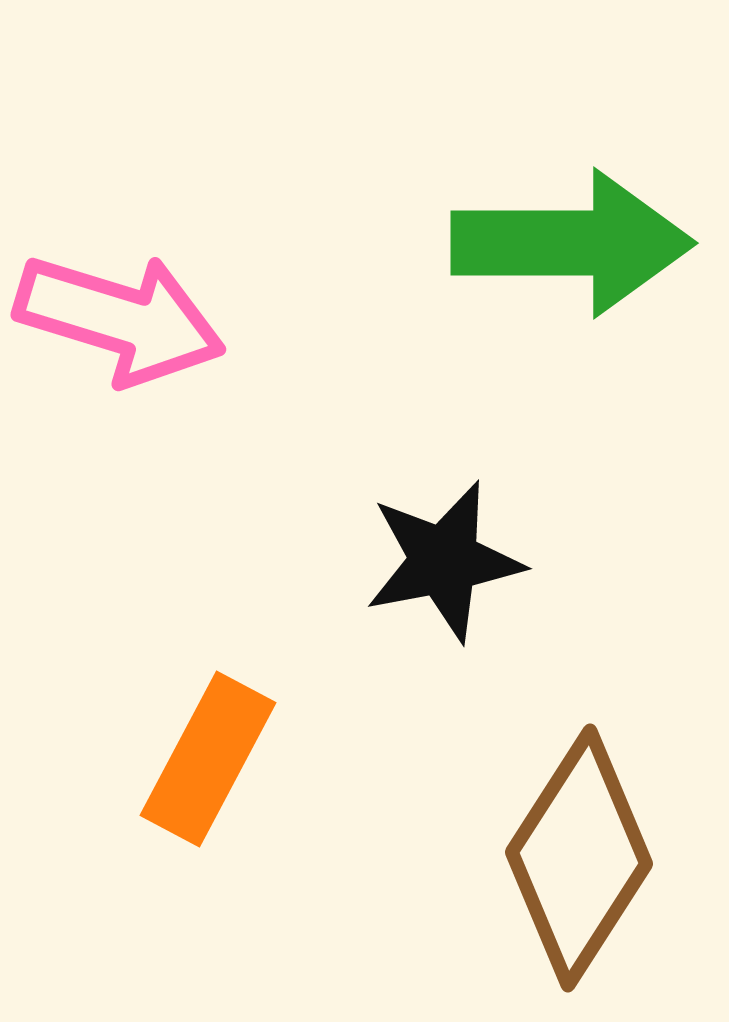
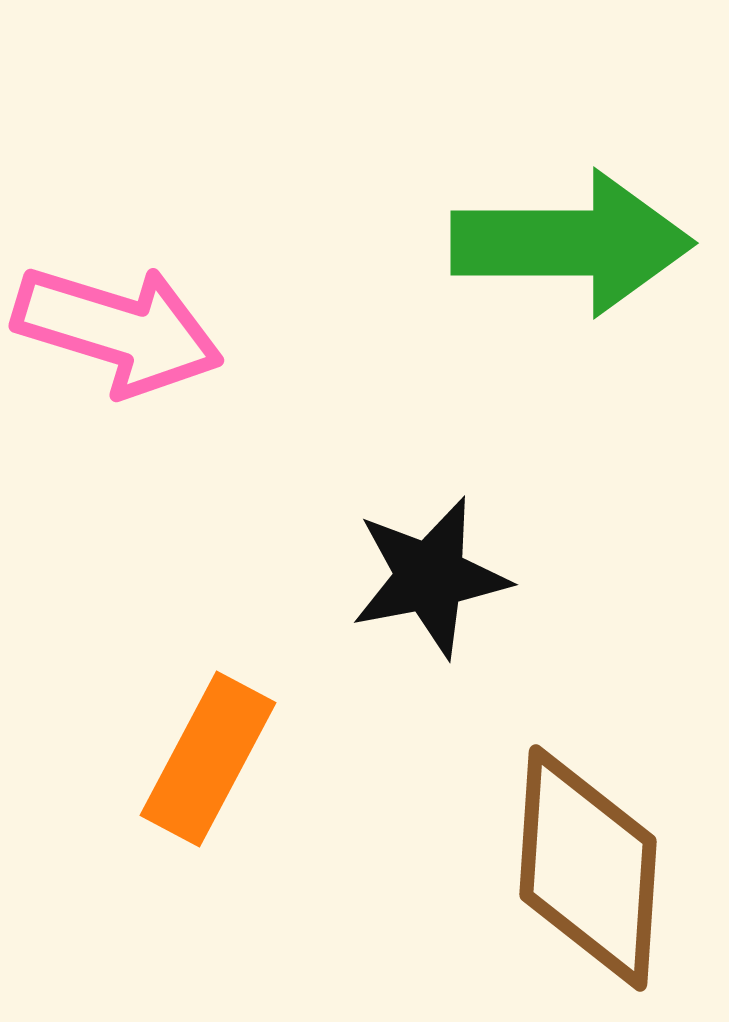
pink arrow: moved 2 px left, 11 px down
black star: moved 14 px left, 16 px down
brown diamond: moved 9 px right, 10 px down; rotated 29 degrees counterclockwise
